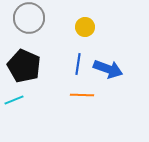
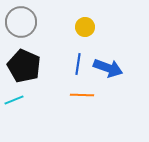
gray circle: moved 8 px left, 4 px down
blue arrow: moved 1 px up
